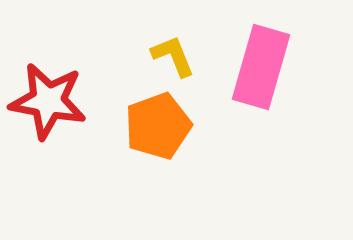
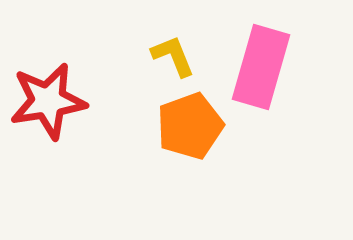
red star: rotated 20 degrees counterclockwise
orange pentagon: moved 32 px right
